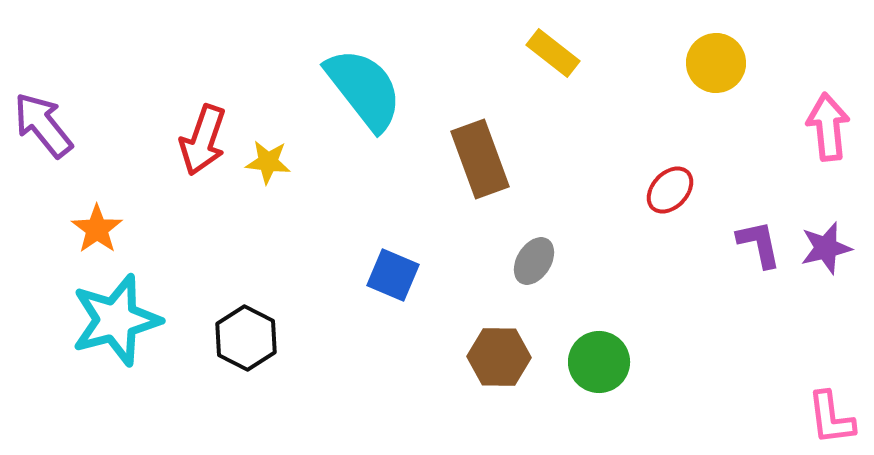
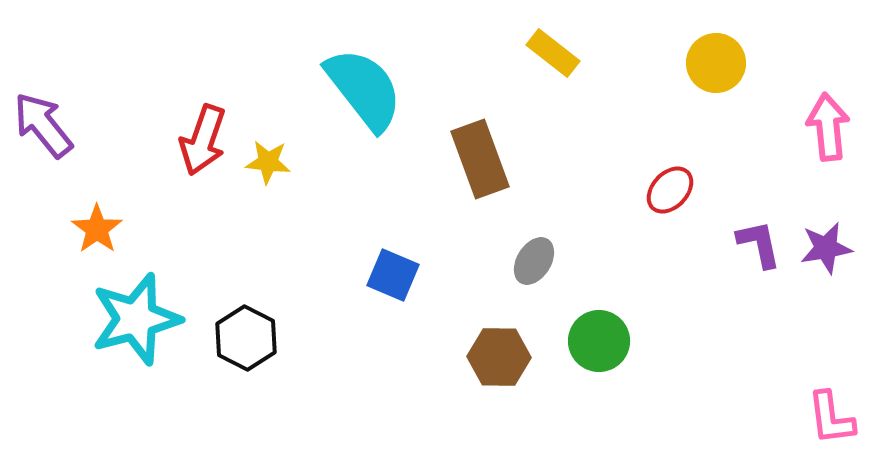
purple star: rotated 4 degrees clockwise
cyan star: moved 20 px right, 1 px up
green circle: moved 21 px up
